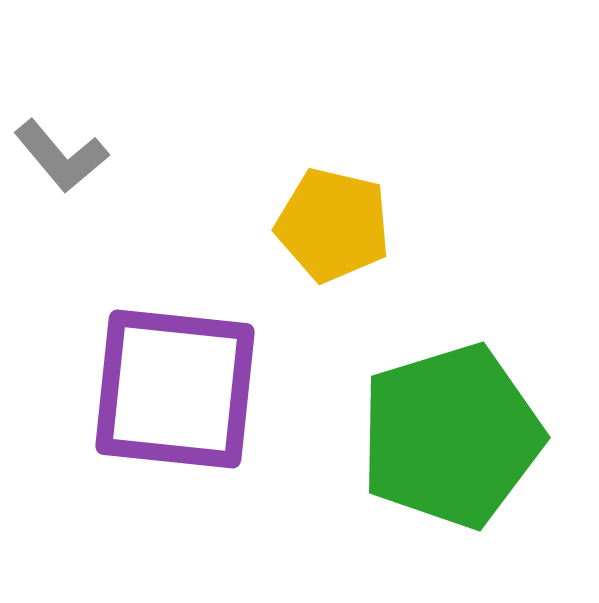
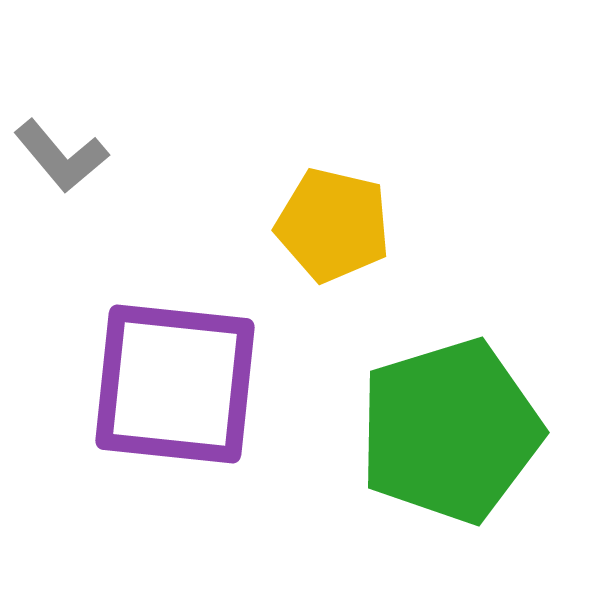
purple square: moved 5 px up
green pentagon: moved 1 px left, 5 px up
